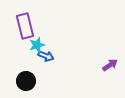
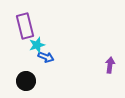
blue arrow: moved 1 px down
purple arrow: rotated 49 degrees counterclockwise
